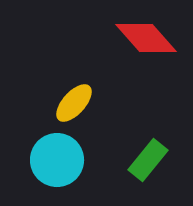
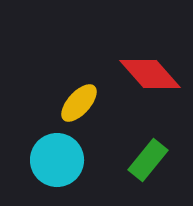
red diamond: moved 4 px right, 36 px down
yellow ellipse: moved 5 px right
